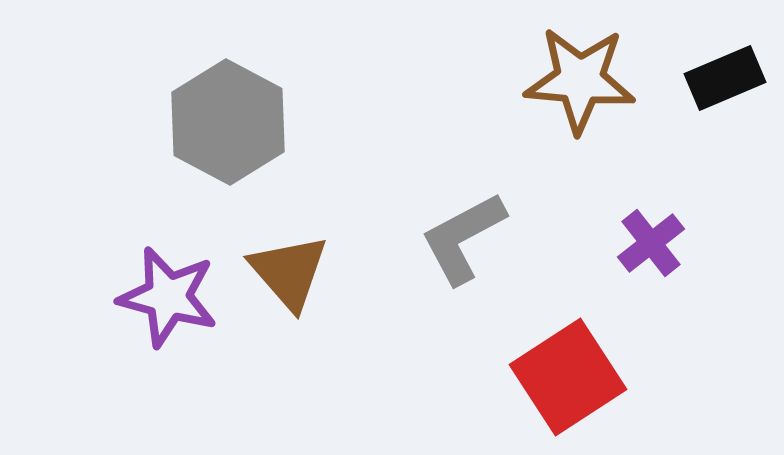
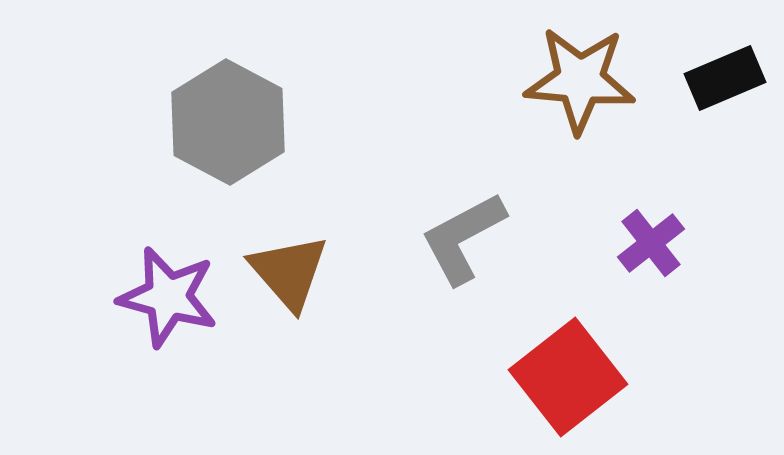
red square: rotated 5 degrees counterclockwise
